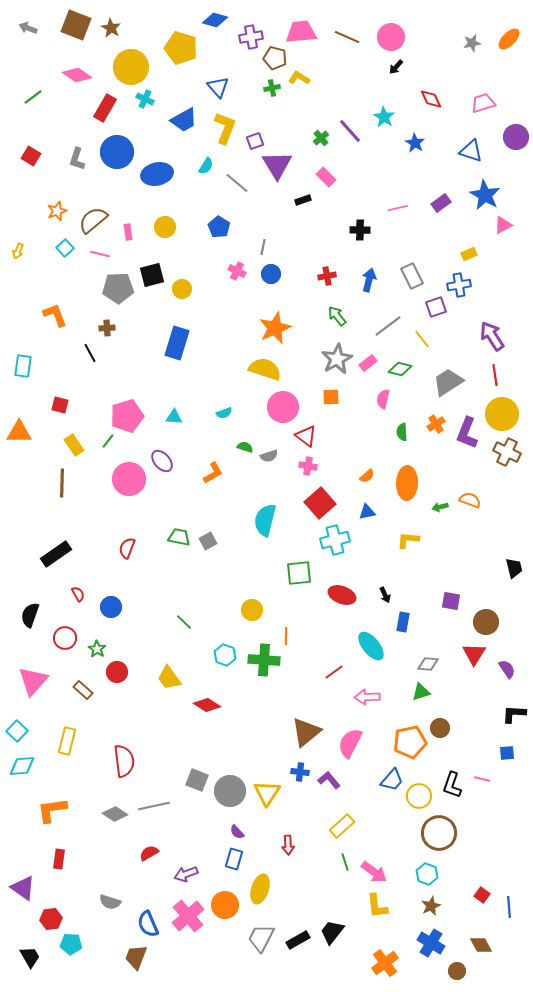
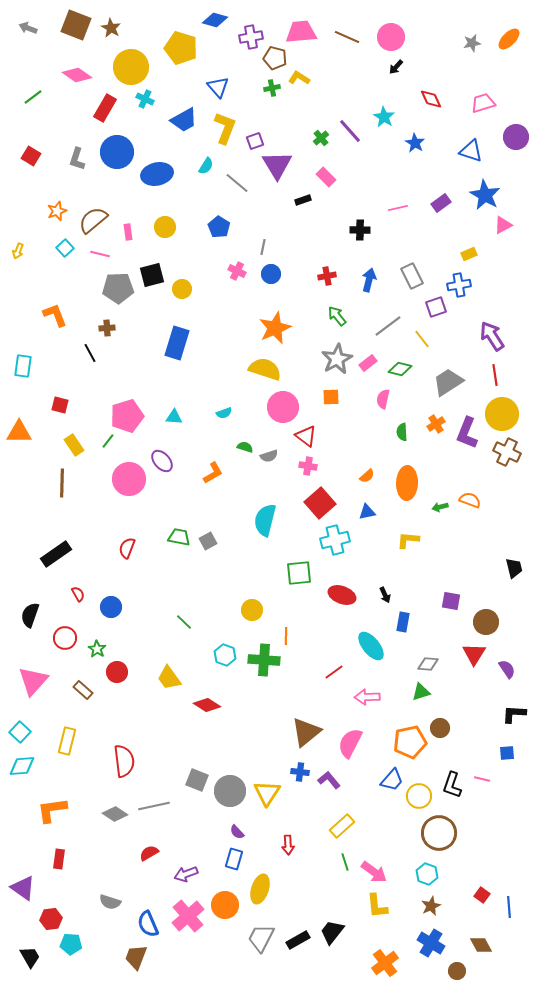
cyan square at (17, 731): moved 3 px right, 1 px down
